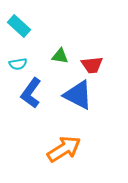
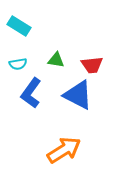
cyan rectangle: rotated 10 degrees counterclockwise
green triangle: moved 4 px left, 4 px down
orange arrow: moved 1 px down
